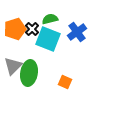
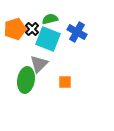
blue cross: rotated 24 degrees counterclockwise
gray triangle: moved 26 px right, 2 px up
green ellipse: moved 3 px left, 7 px down
orange square: rotated 24 degrees counterclockwise
